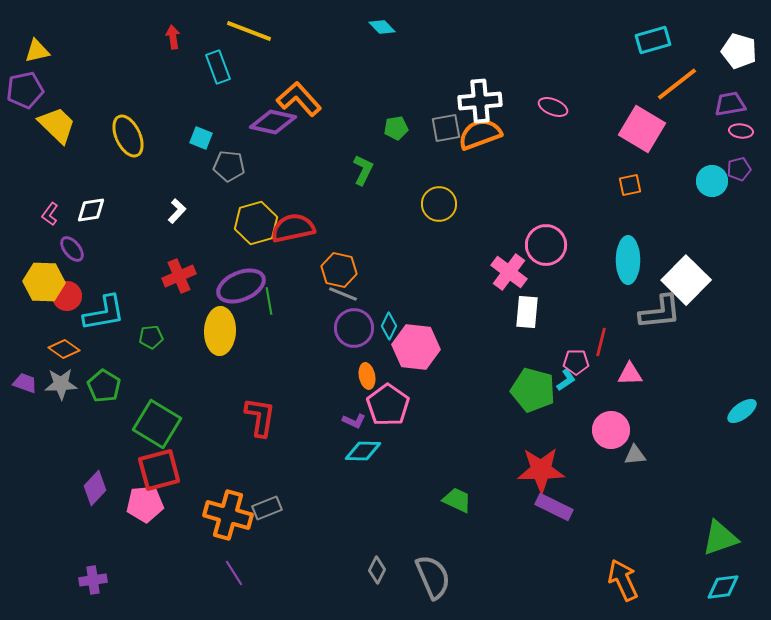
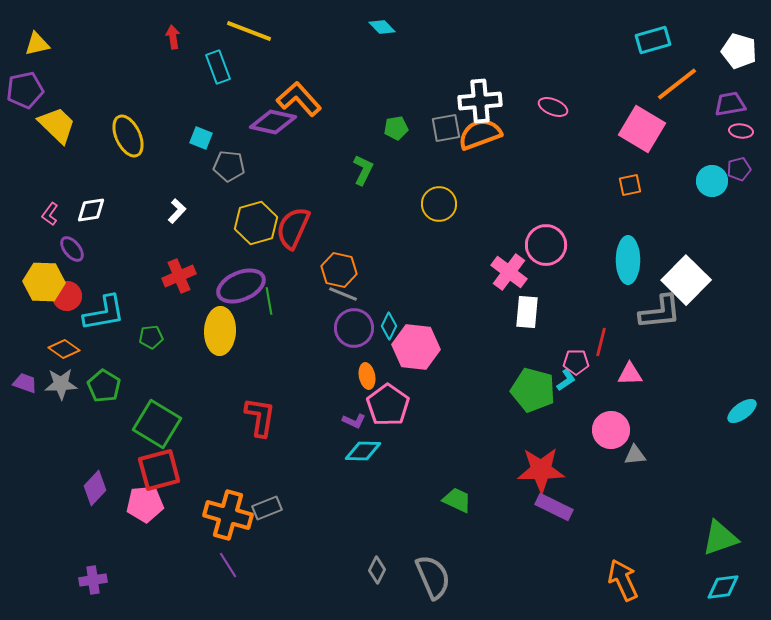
yellow triangle at (37, 51): moved 7 px up
red semicircle at (293, 228): rotated 54 degrees counterclockwise
purple line at (234, 573): moved 6 px left, 8 px up
